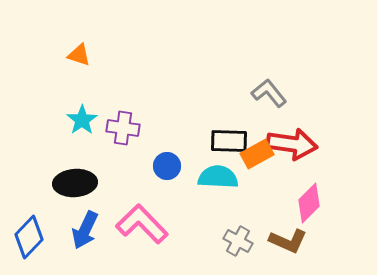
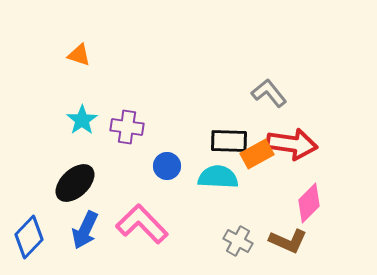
purple cross: moved 4 px right, 1 px up
black ellipse: rotated 39 degrees counterclockwise
